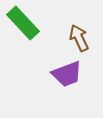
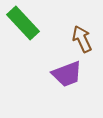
brown arrow: moved 3 px right, 1 px down
